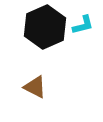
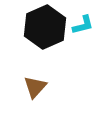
brown triangle: rotated 45 degrees clockwise
